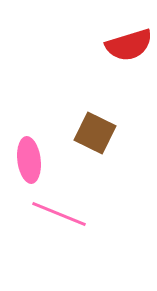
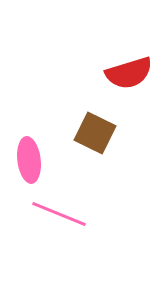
red semicircle: moved 28 px down
